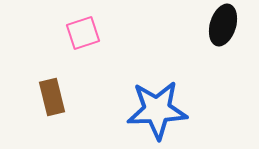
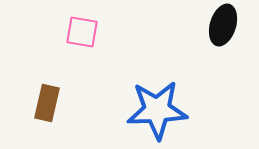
pink square: moved 1 px left, 1 px up; rotated 28 degrees clockwise
brown rectangle: moved 5 px left, 6 px down; rotated 27 degrees clockwise
